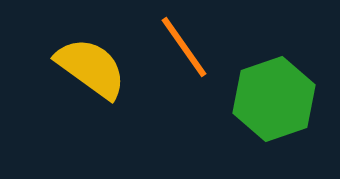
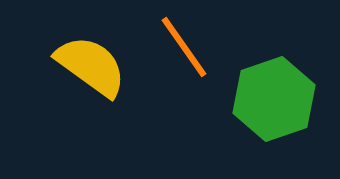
yellow semicircle: moved 2 px up
